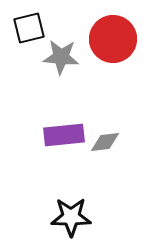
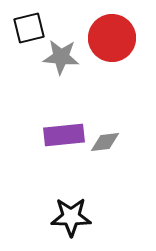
red circle: moved 1 px left, 1 px up
